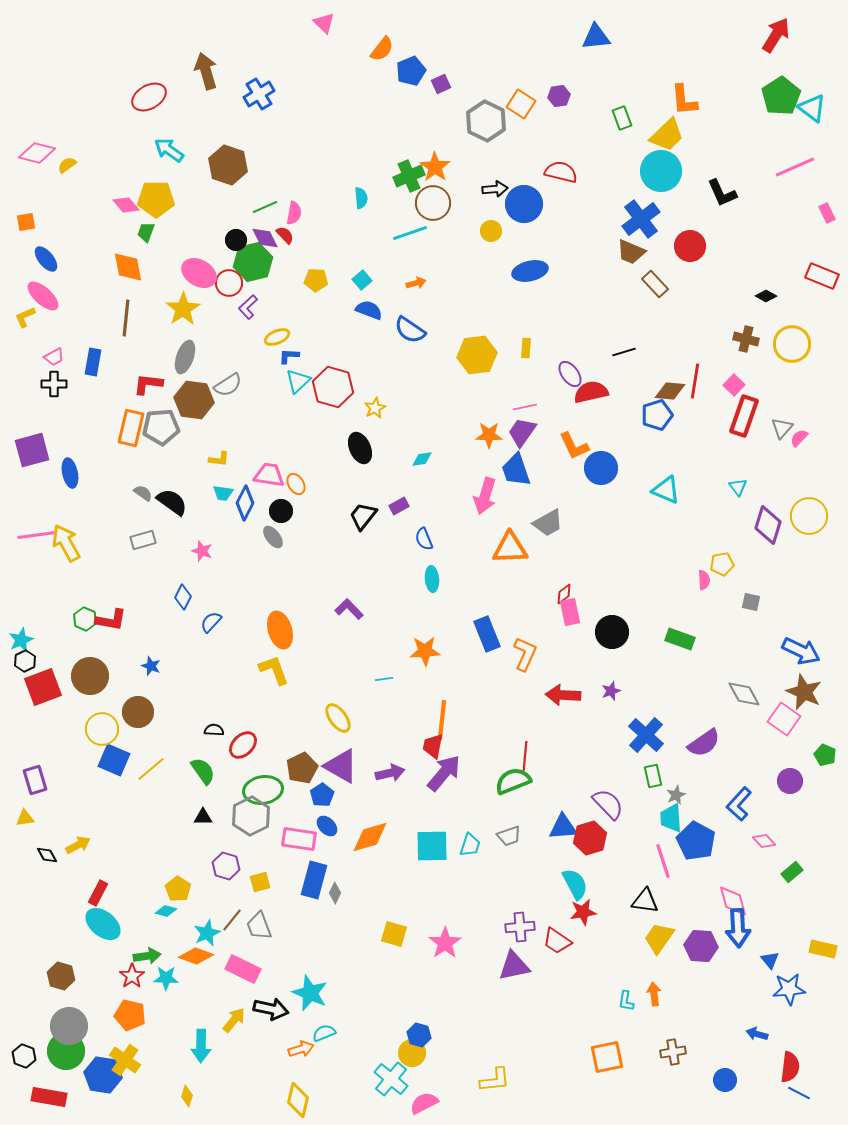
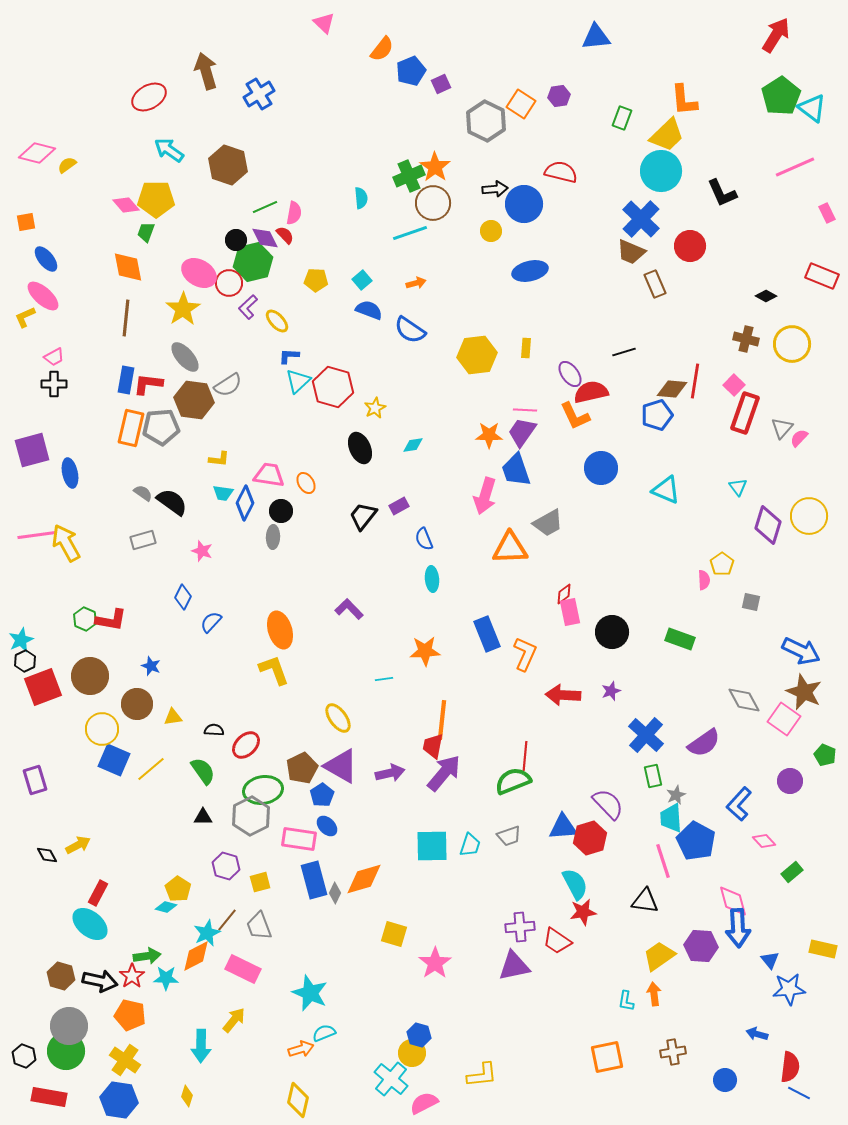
green rectangle at (622, 118): rotated 40 degrees clockwise
blue cross at (641, 219): rotated 9 degrees counterclockwise
brown rectangle at (655, 284): rotated 20 degrees clockwise
yellow ellipse at (277, 337): moved 16 px up; rotated 70 degrees clockwise
gray ellipse at (185, 357): rotated 60 degrees counterclockwise
blue rectangle at (93, 362): moved 33 px right, 18 px down
brown diamond at (670, 391): moved 2 px right, 2 px up
pink line at (525, 407): moved 3 px down; rotated 15 degrees clockwise
red rectangle at (744, 416): moved 1 px right, 3 px up
orange L-shape at (574, 446): moved 1 px right, 30 px up
cyan diamond at (422, 459): moved 9 px left, 14 px up
orange ellipse at (296, 484): moved 10 px right, 1 px up
gray ellipse at (273, 537): rotated 40 degrees clockwise
yellow pentagon at (722, 564): rotated 25 degrees counterclockwise
gray diamond at (744, 694): moved 6 px down
brown circle at (138, 712): moved 1 px left, 8 px up
red ellipse at (243, 745): moved 3 px right
yellow triangle at (25, 818): moved 148 px right, 101 px up
orange diamond at (370, 837): moved 6 px left, 42 px down
blue rectangle at (314, 880): rotated 30 degrees counterclockwise
cyan diamond at (166, 911): moved 4 px up
brown line at (232, 920): moved 5 px left
cyan ellipse at (103, 924): moved 13 px left
yellow trapezoid at (659, 938): moved 18 px down; rotated 20 degrees clockwise
pink star at (445, 943): moved 10 px left, 20 px down
orange diamond at (196, 956): rotated 48 degrees counterclockwise
black arrow at (271, 1009): moved 171 px left, 28 px up
blue hexagon at (103, 1075): moved 16 px right, 25 px down
yellow L-shape at (495, 1080): moved 13 px left, 5 px up
